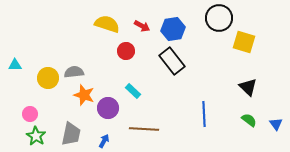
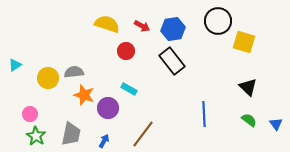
black circle: moved 1 px left, 3 px down
cyan triangle: rotated 32 degrees counterclockwise
cyan rectangle: moved 4 px left, 2 px up; rotated 14 degrees counterclockwise
brown line: moved 1 px left, 5 px down; rotated 56 degrees counterclockwise
